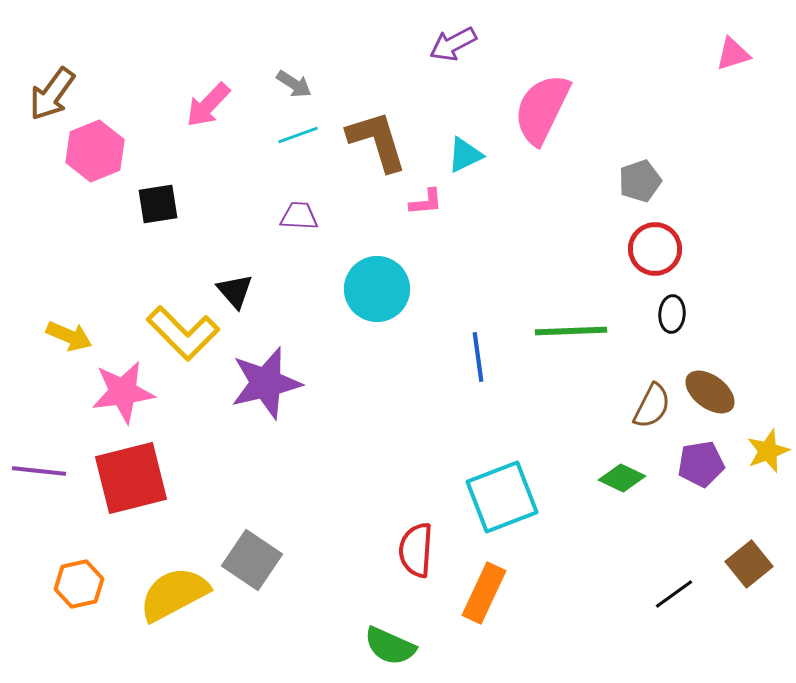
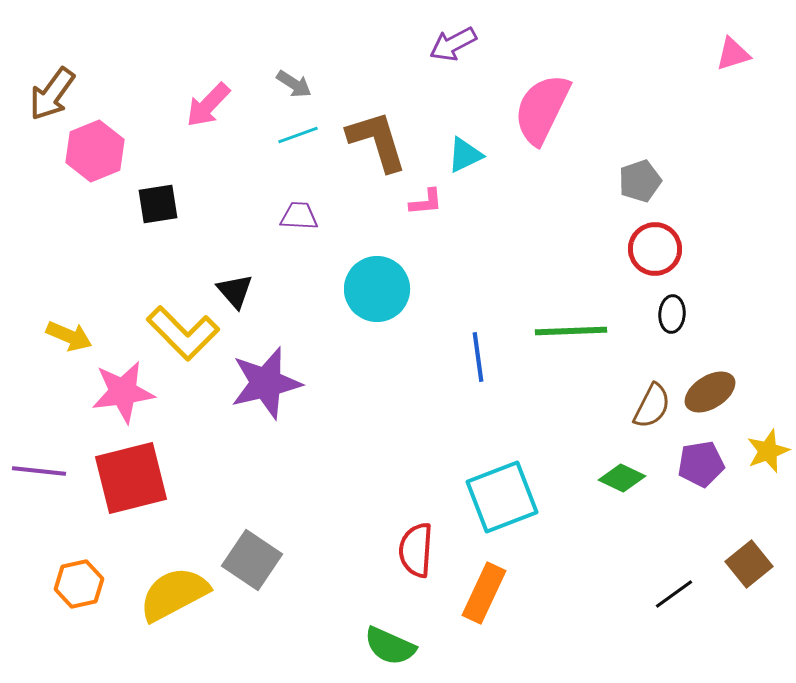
brown ellipse: rotated 69 degrees counterclockwise
